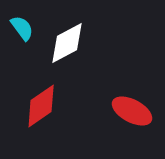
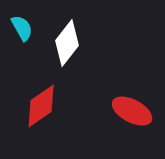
cyan semicircle: rotated 8 degrees clockwise
white diamond: rotated 24 degrees counterclockwise
